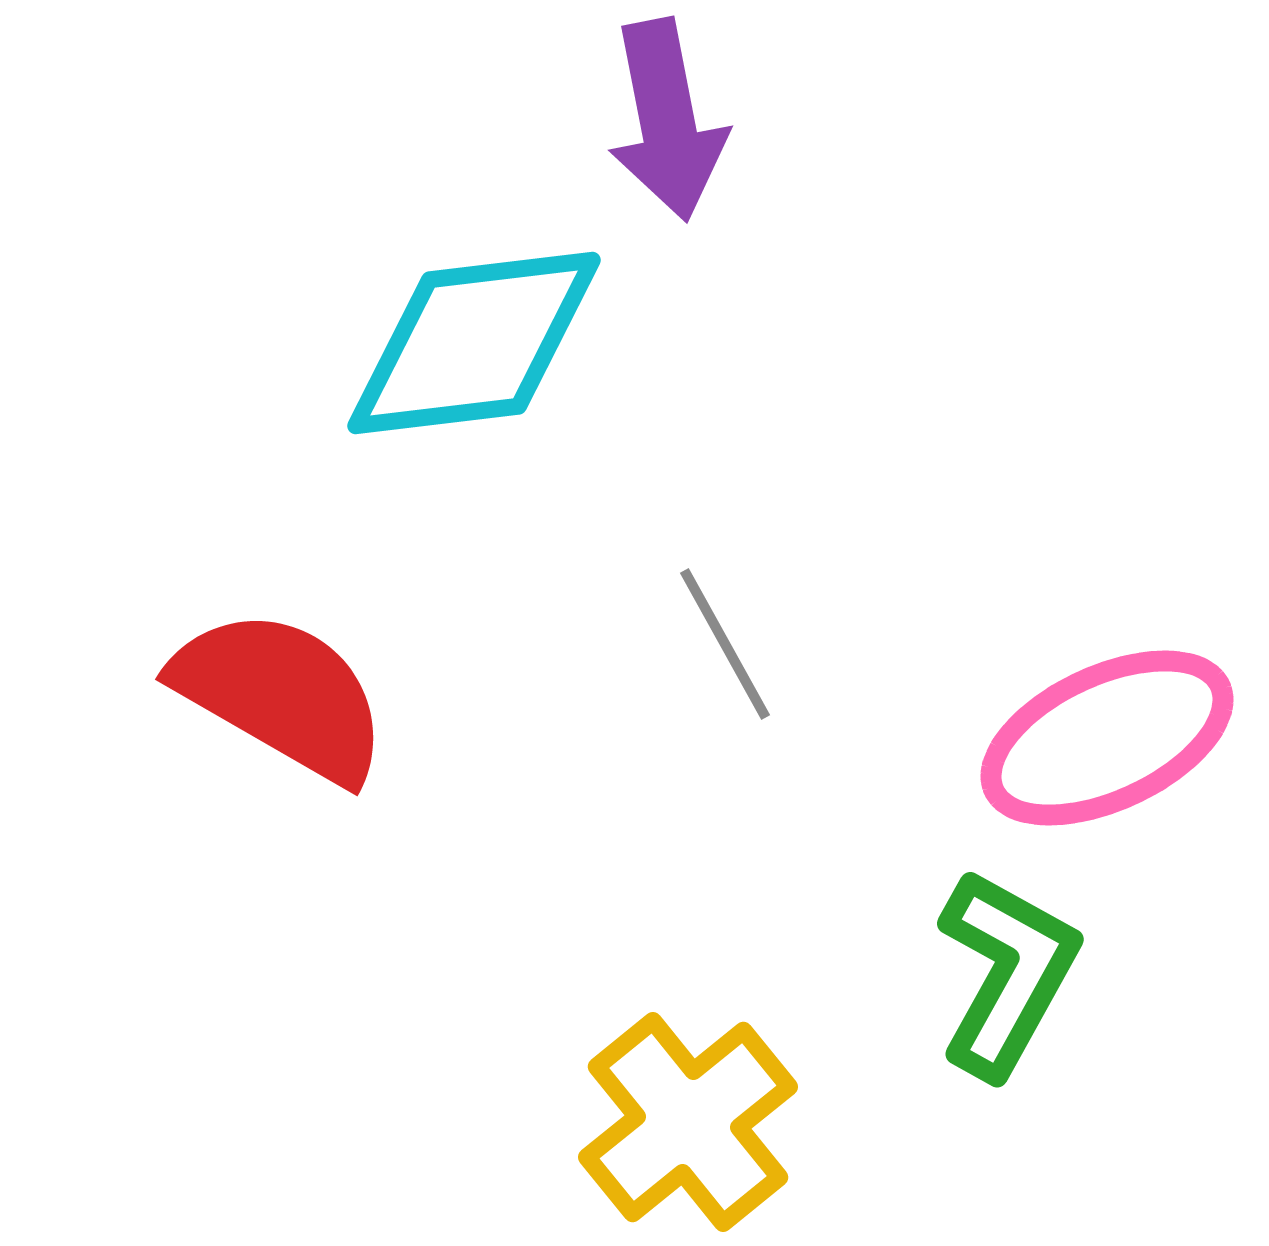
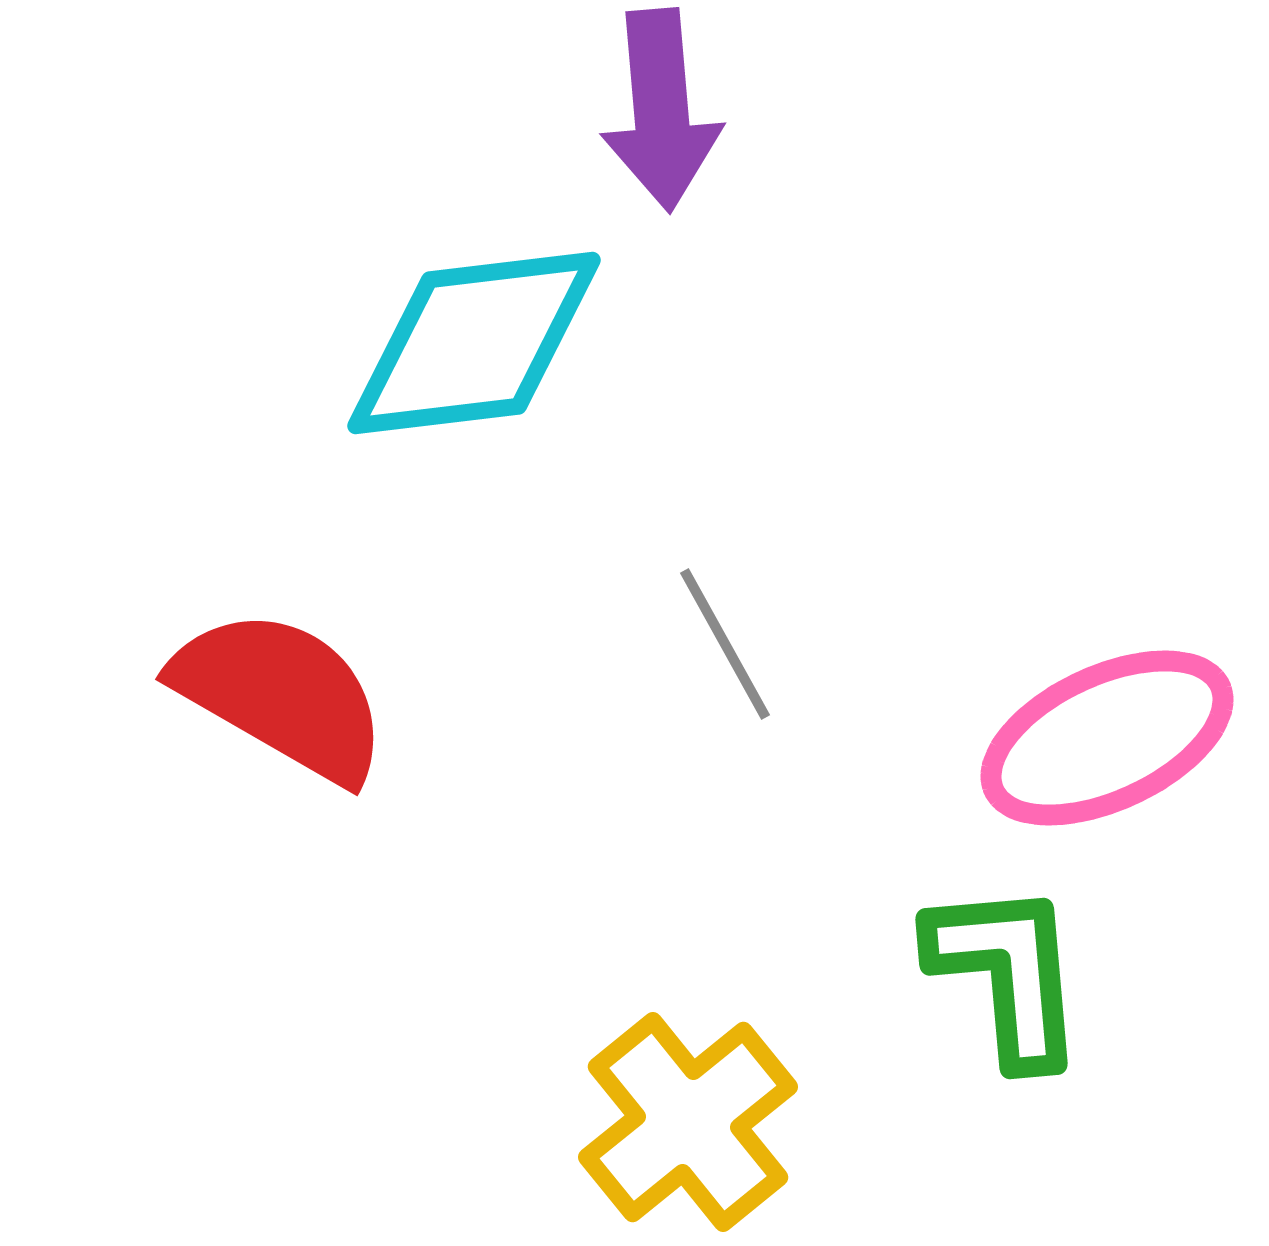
purple arrow: moved 6 px left, 10 px up; rotated 6 degrees clockwise
green L-shape: rotated 34 degrees counterclockwise
